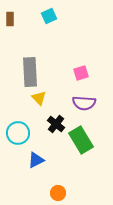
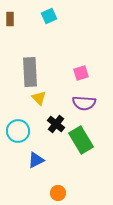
cyan circle: moved 2 px up
